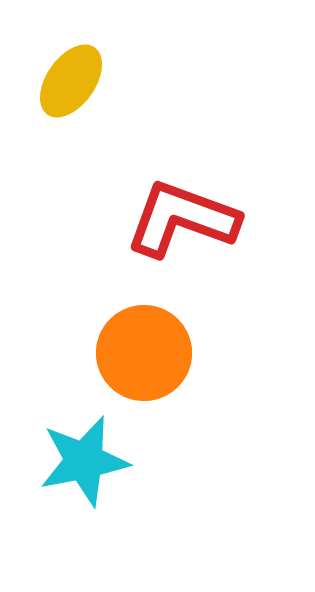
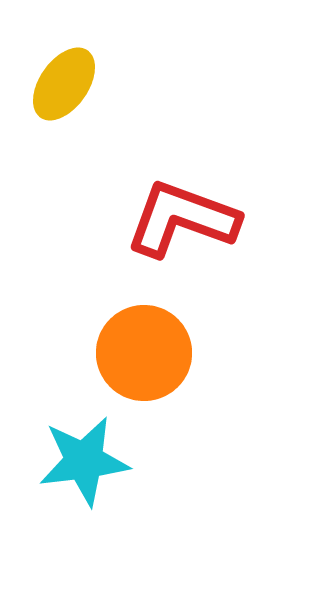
yellow ellipse: moved 7 px left, 3 px down
cyan star: rotated 4 degrees clockwise
